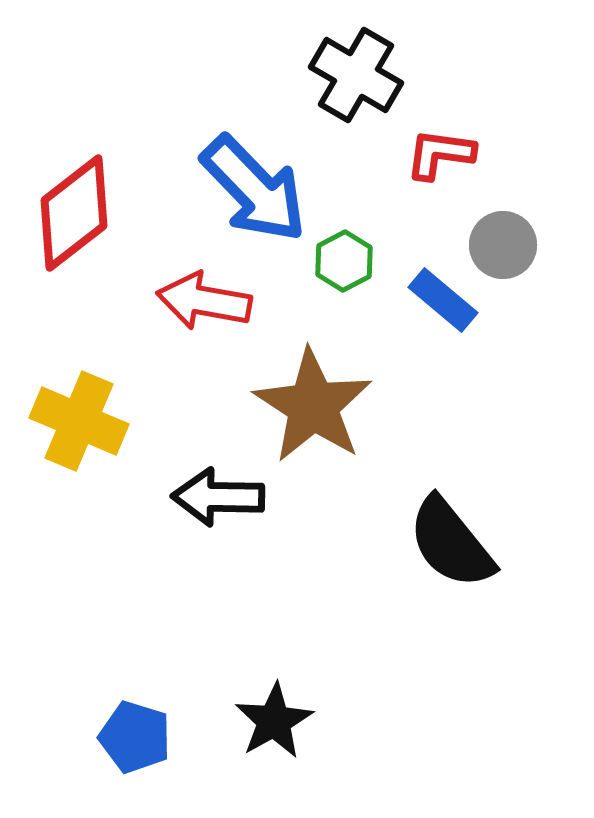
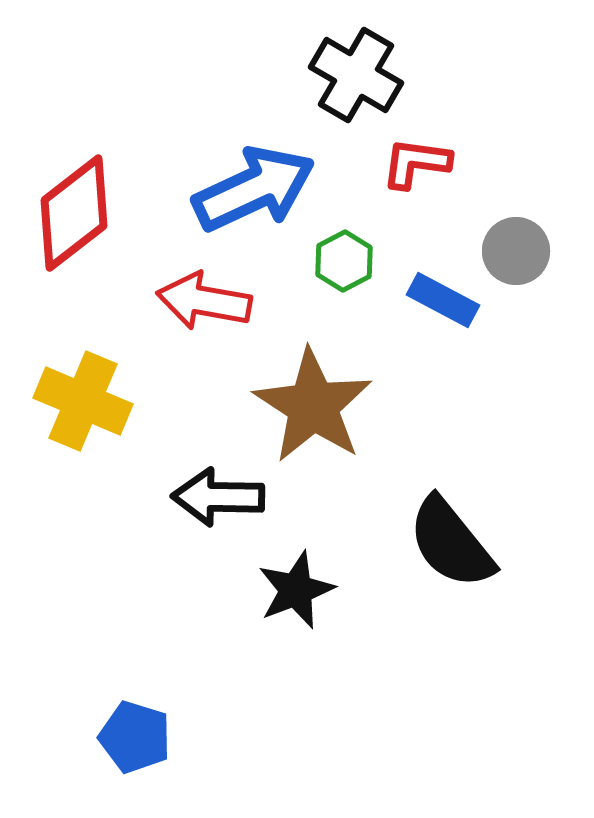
red L-shape: moved 24 px left, 9 px down
blue arrow: rotated 71 degrees counterclockwise
gray circle: moved 13 px right, 6 px down
blue rectangle: rotated 12 degrees counterclockwise
yellow cross: moved 4 px right, 20 px up
black star: moved 22 px right, 131 px up; rotated 8 degrees clockwise
